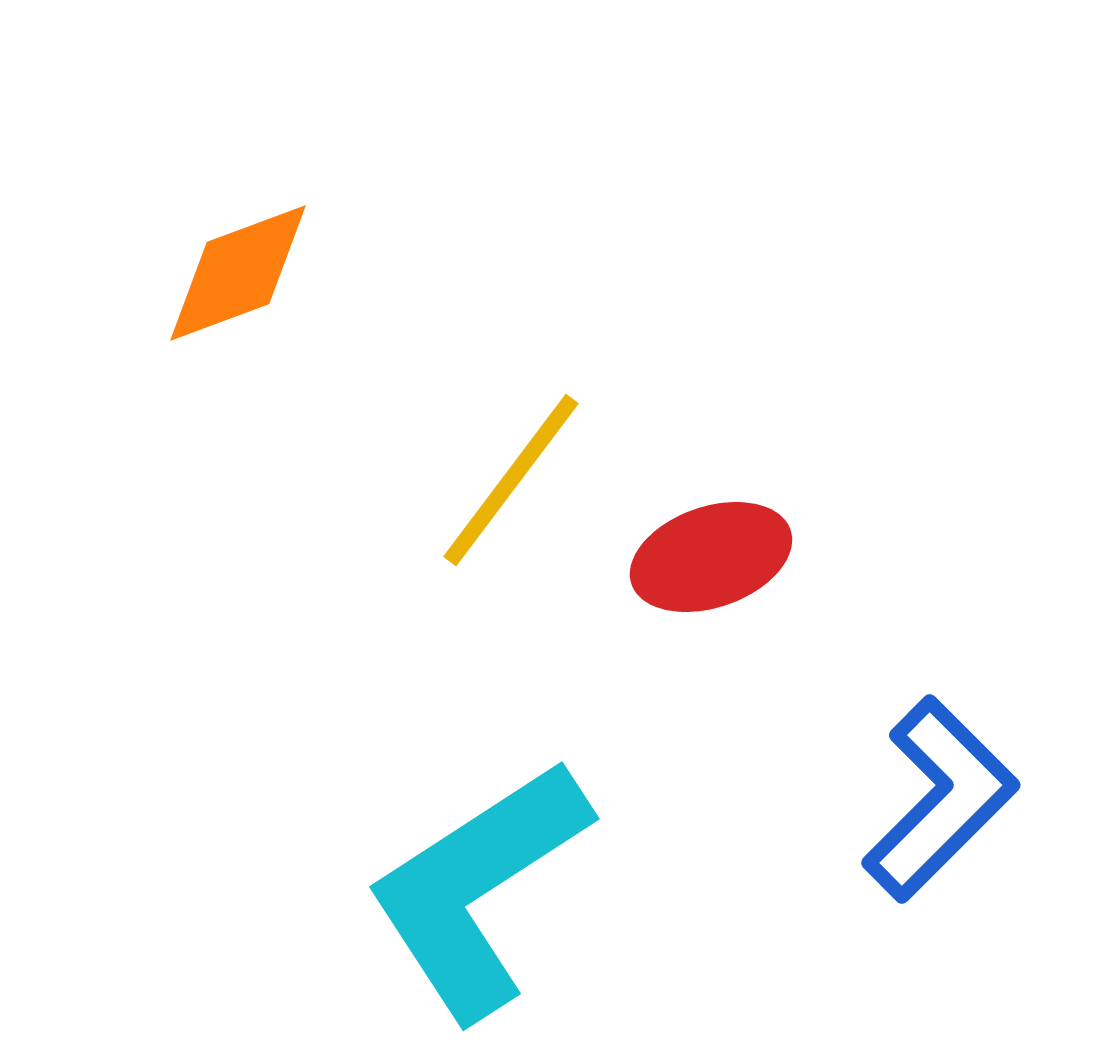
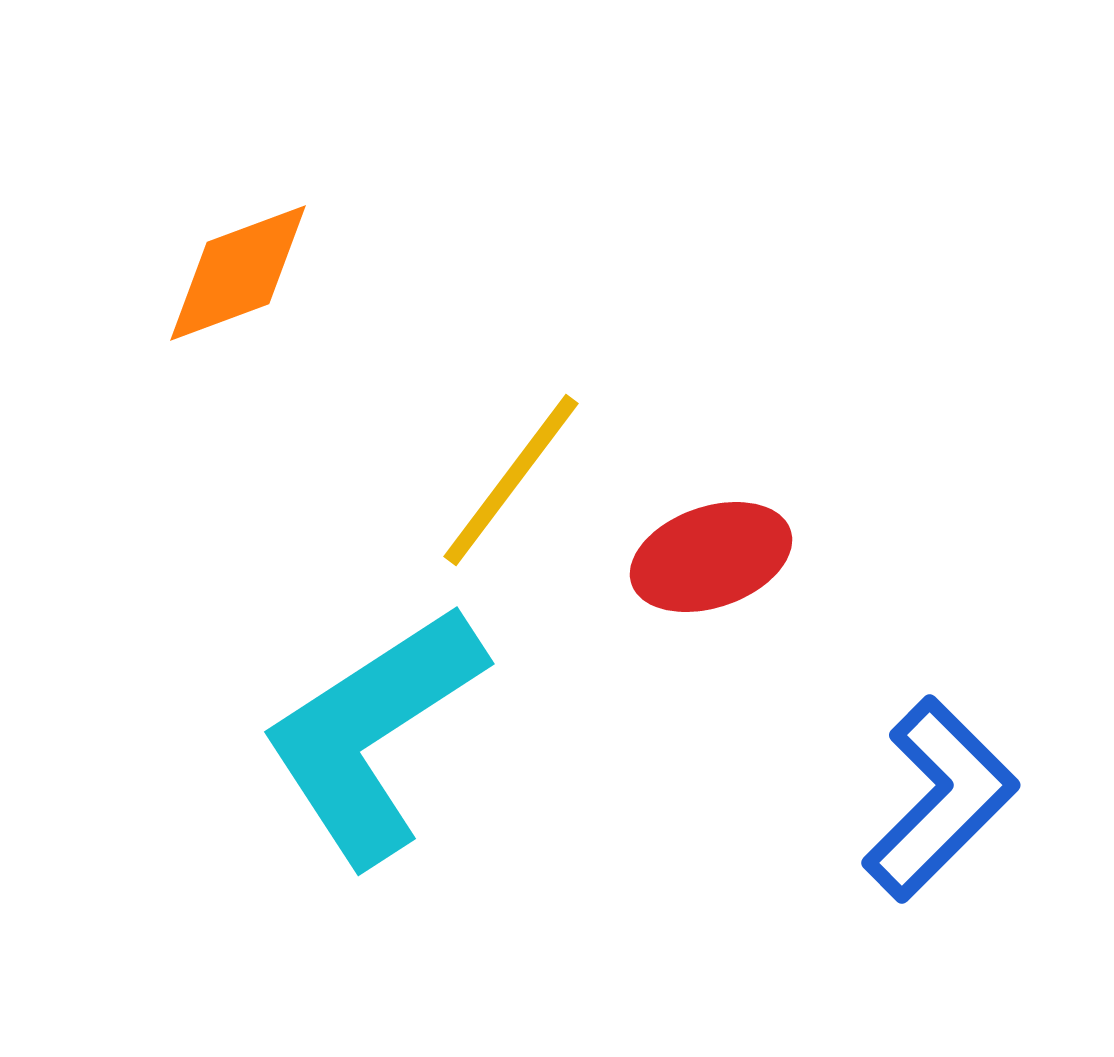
cyan L-shape: moved 105 px left, 155 px up
